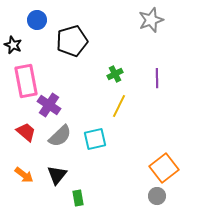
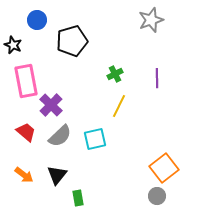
purple cross: moved 2 px right; rotated 10 degrees clockwise
